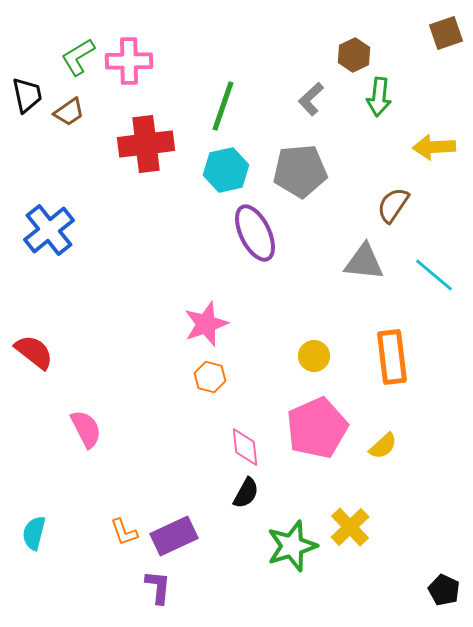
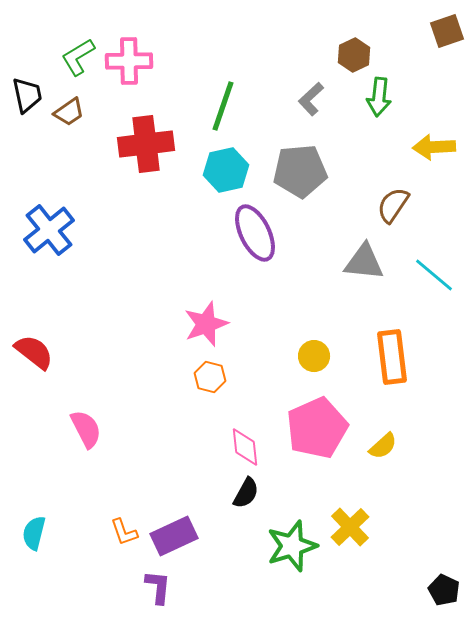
brown square: moved 1 px right, 2 px up
